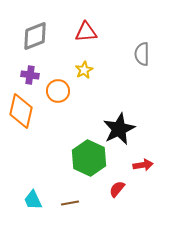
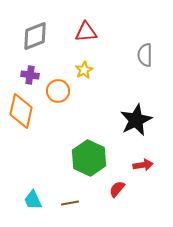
gray semicircle: moved 3 px right, 1 px down
black star: moved 17 px right, 9 px up
